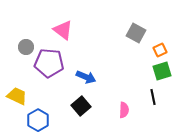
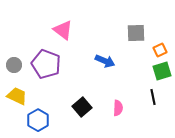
gray square: rotated 30 degrees counterclockwise
gray circle: moved 12 px left, 18 px down
purple pentagon: moved 3 px left, 1 px down; rotated 16 degrees clockwise
blue arrow: moved 19 px right, 16 px up
black square: moved 1 px right, 1 px down
pink semicircle: moved 6 px left, 2 px up
